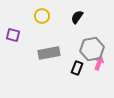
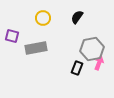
yellow circle: moved 1 px right, 2 px down
purple square: moved 1 px left, 1 px down
gray rectangle: moved 13 px left, 5 px up
